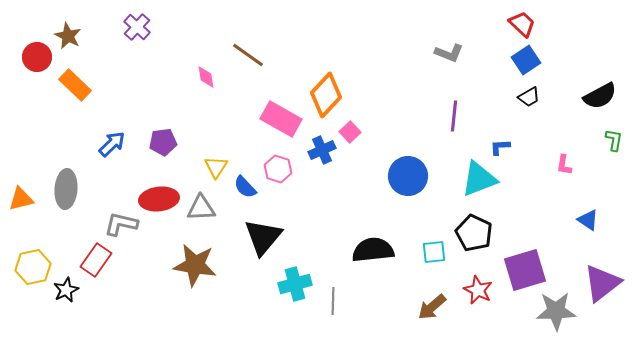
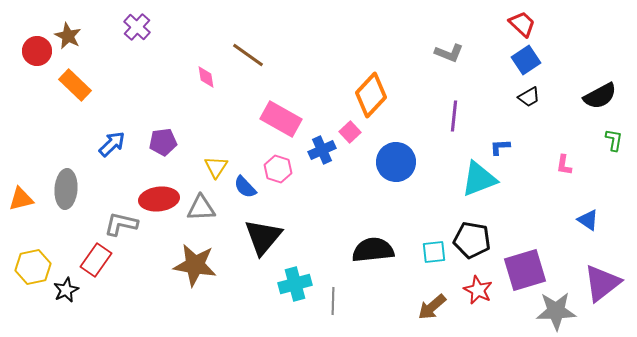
red circle at (37, 57): moved 6 px up
orange diamond at (326, 95): moved 45 px right
blue circle at (408, 176): moved 12 px left, 14 px up
black pentagon at (474, 233): moved 2 px left, 7 px down; rotated 15 degrees counterclockwise
